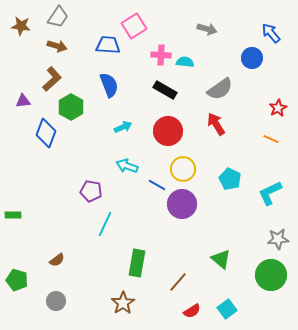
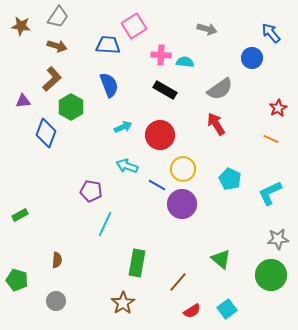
red circle at (168, 131): moved 8 px left, 4 px down
green rectangle at (13, 215): moved 7 px right; rotated 28 degrees counterclockwise
brown semicircle at (57, 260): rotated 49 degrees counterclockwise
